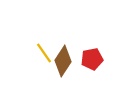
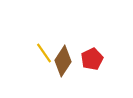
red pentagon: rotated 15 degrees counterclockwise
